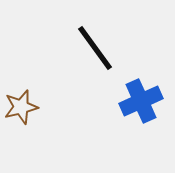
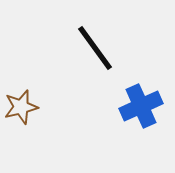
blue cross: moved 5 px down
